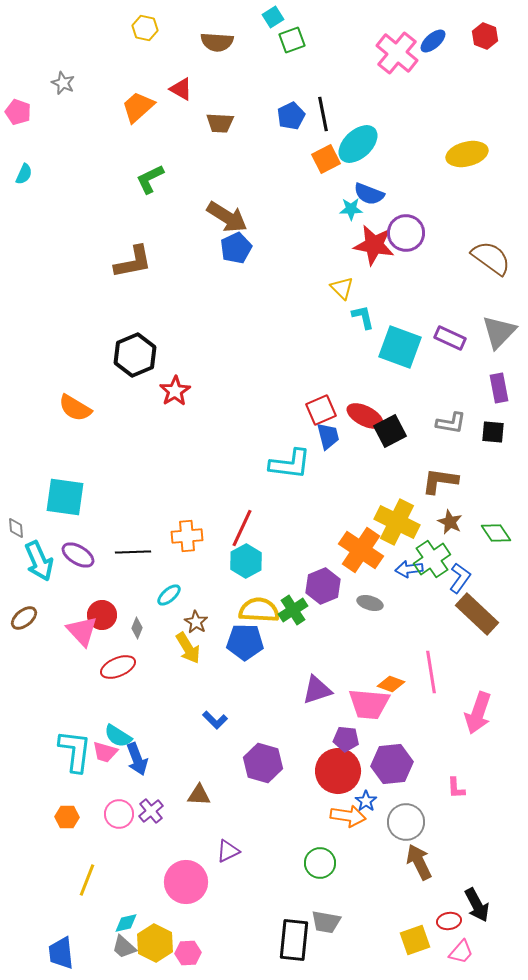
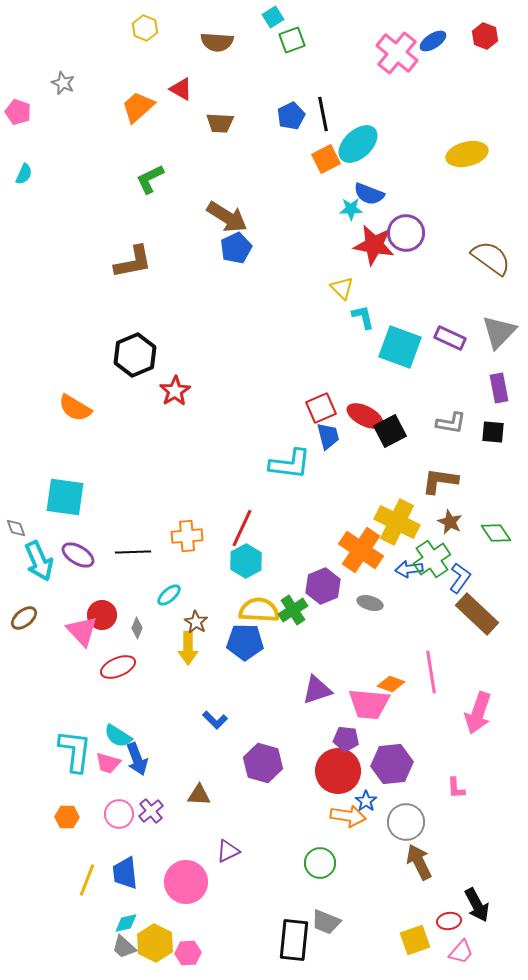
yellow hexagon at (145, 28): rotated 10 degrees clockwise
blue ellipse at (433, 41): rotated 8 degrees clockwise
red square at (321, 410): moved 2 px up
gray diamond at (16, 528): rotated 15 degrees counterclockwise
yellow arrow at (188, 648): rotated 32 degrees clockwise
pink trapezoid at (105, 752): moved 3 px right, 11 px down
gray trapezoid at (326, 922): rotated 12 degrees clockwise
blue trapezoid at (61, 953): moved 64 px right, 80 px up
